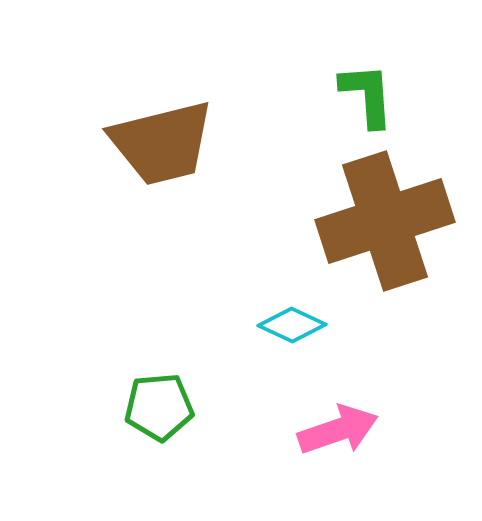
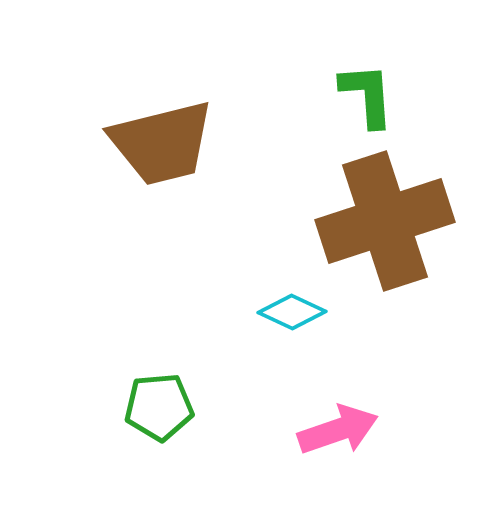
cyan diamond: moved 13 px up
